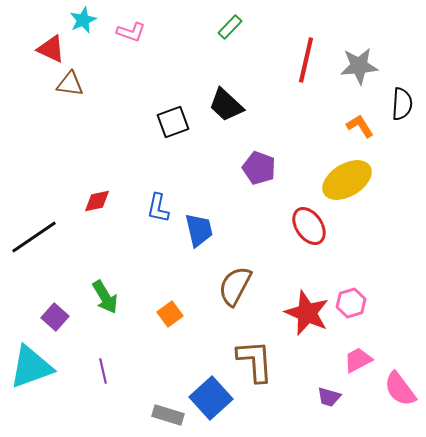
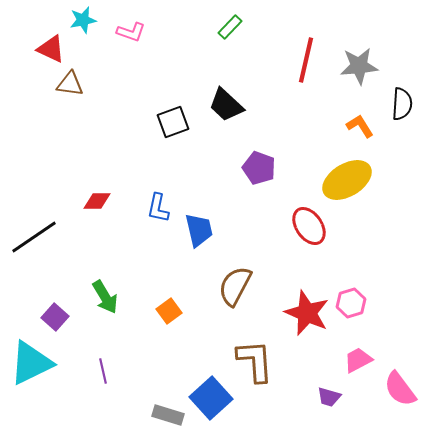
cyan star: rotated 12 degrees clockwise
red diamond: rotated 12 degrees clockwise
orange square: moved 1 px left, 3 px up
cyan triangle: moved 4 px up; rotated 6 degrees counterclockwise
